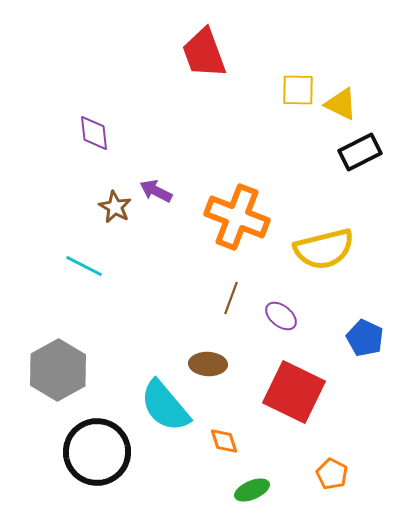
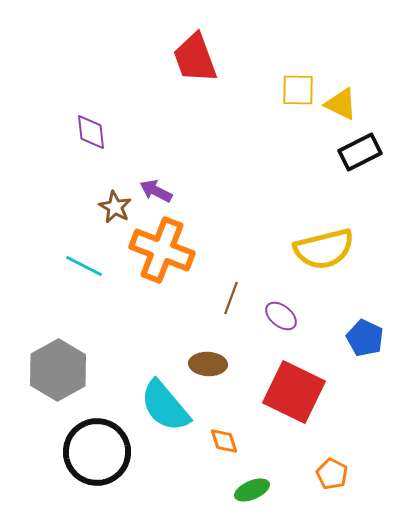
red trapezoid: moved 9 px left, 5 px down
purple diamond: moved 3 px left, 1 px up
orange cross: moved 75 px left, 33 px down
